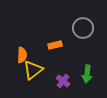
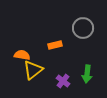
orange semicircle: rotated 84 degrees counterclockwise
